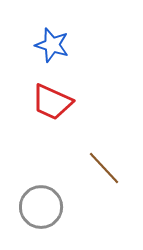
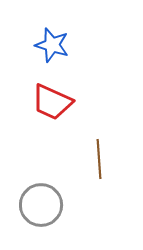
brown line: moved 5 px left, 9 px up; rotated 39 degrees clockwise
gray circle: moved 2 px up
